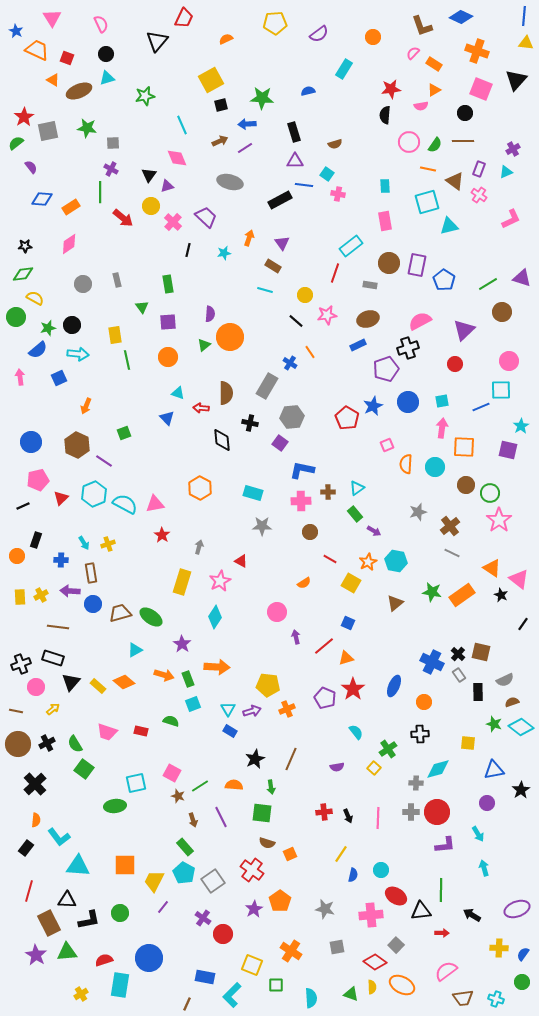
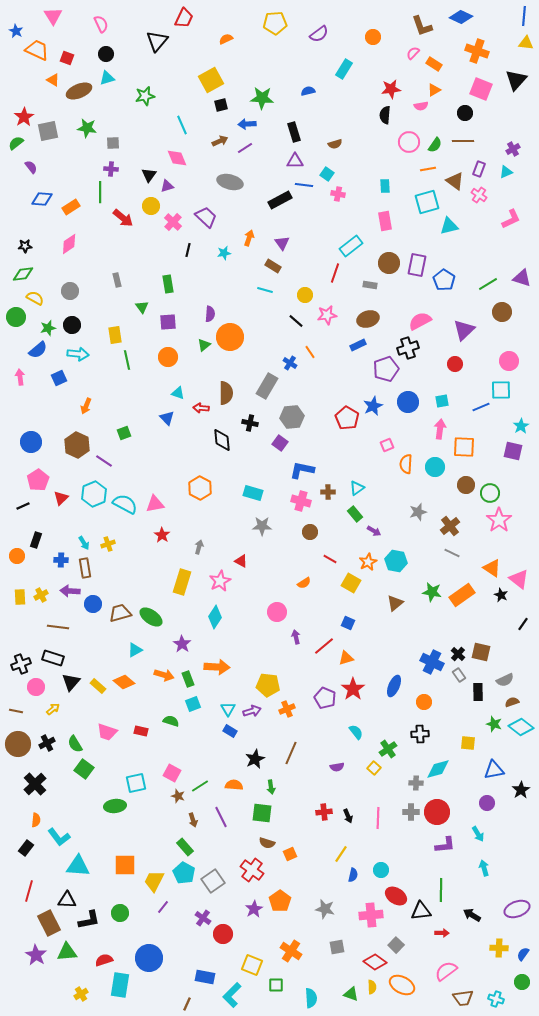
pink triangle at (52, 18): moved 1 px right, 2 px up
purple cross at (111, 169): rotated 24 degrees counterclockwise
orange line at (428, 169): rotated 21 degrees counterclockwise
gray circle at (83, 284): moved 13 px left, 7 px down
pink arrow at (442, 428): moved 2 px left, 1 px down
purple square at (508, 450): moved 5 px right, 1 px down
pink pentagon at (38, 480): rotated 20 degrees counterclockwise
pink cross at (301, 501): rotated 18 degrees clockwise
brown rectangle at (91, 573): moved 6 px left, 5 px up
brown line at (291, 759): moved 6 px up
